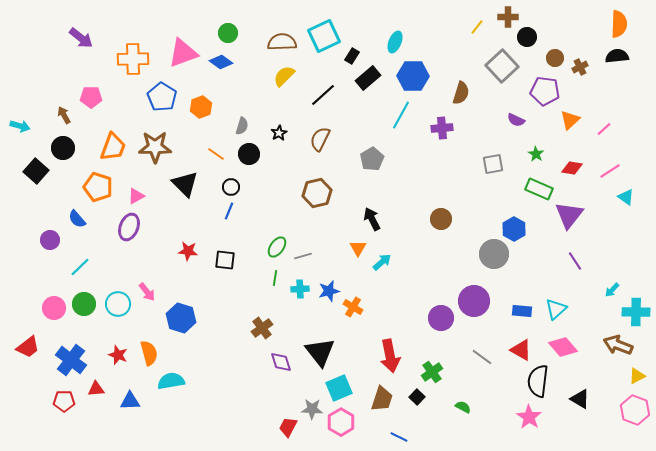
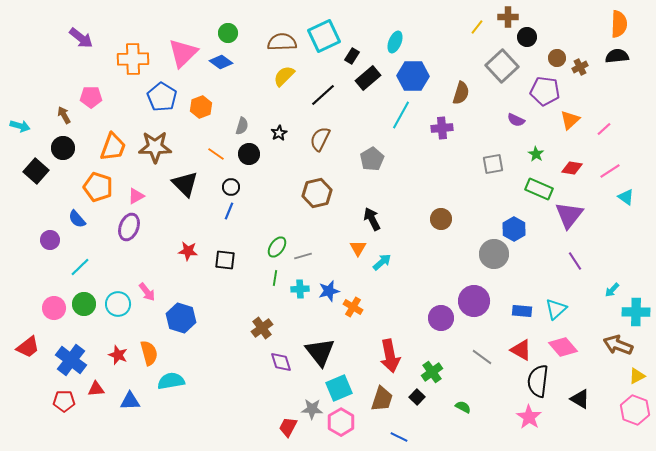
pink triangle at (183, 53): rotated 24 degrees counterclockwise
brown circle at (555, 58): moved 2 px right
